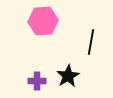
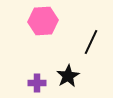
black line: rotated 15 degrees clockwise
purple cross: moved 2 px down
